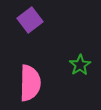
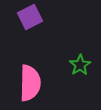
purple square: moved 3 px up; rotated 10 degrees clockwise
